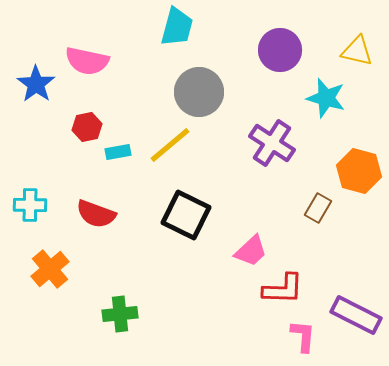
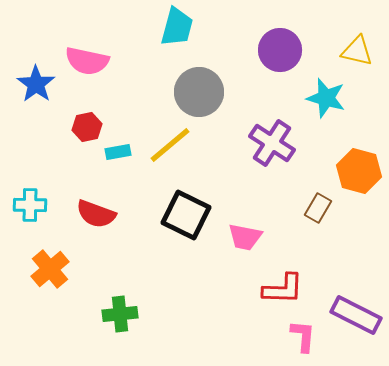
pink trapezoid: moved 6 px left, 14 px up; rotated 54 degrees clockwise
